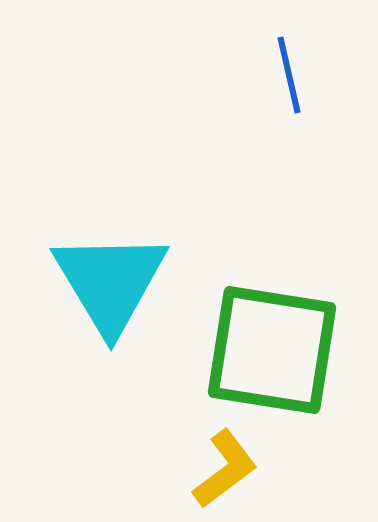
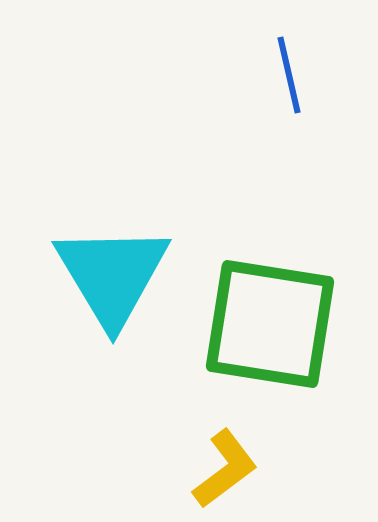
cyan triangle: moved 2 px right, 7 px up
green square: moved 2 px left, 26 px up
